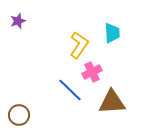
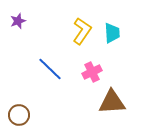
yellow L-shape: moved 3 px right, 14 px up
blue line: moved 20 px left, 21 px up
